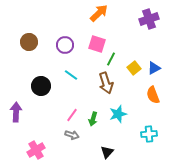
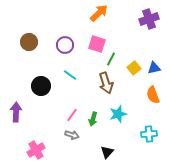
blue triangle: rotated 16 degrees clockwise
cyan line: moved 1 px left
